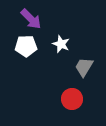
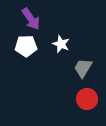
purple arrow: rotated 10 degrees clockwise
gray trapezoid: moved 1 px left, 1 px down
red circle: moved 15 px right
